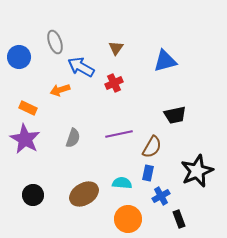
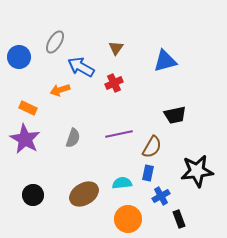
gray ellipse: rotated 50 degrees clockwise
black star: rotated 16 degrees clockwise
cyan semicircle: rotated 12 degrees counterclockwise
